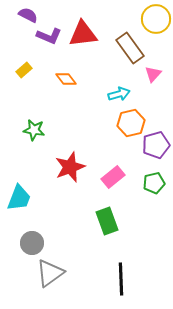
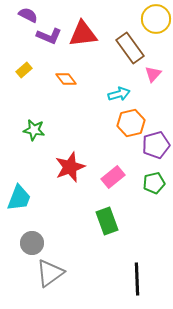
black line: moved 16 px right
